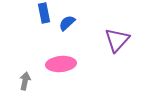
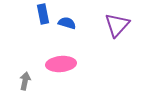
blue rectangle: moved 1 px left, 1 px down
blue semicircle: rotated 60 degrees clockwise
purple triangle: moved 15 px up
